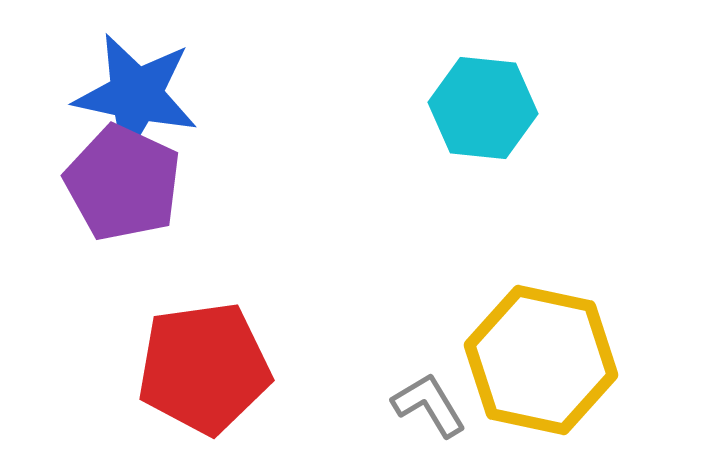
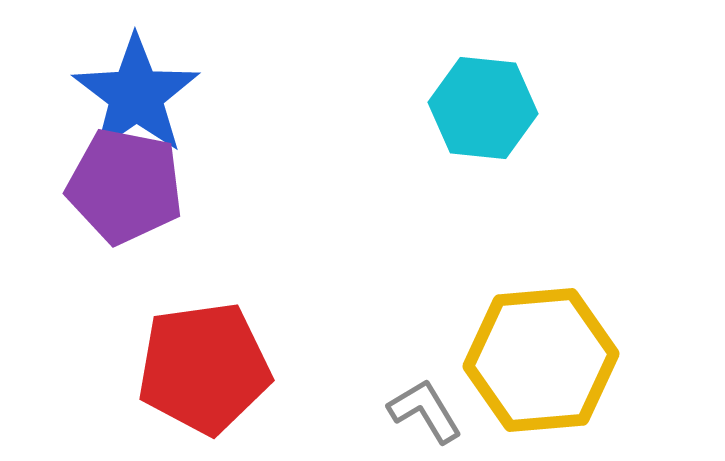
blue star: rotated 25 degrees clockwise
purple pentagon: moved 2 px right, 3 px down; rotated 14 degrees counterclockwise
yellow hexagon: rotated 17 degrees counterclockwise
gray L-shape: moved 4 px left, 6 px down
